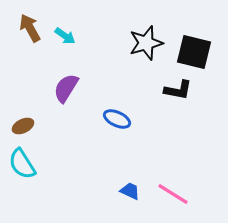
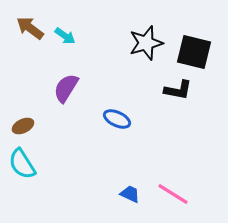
brown arrow: rotated 24 degrees counterclockwise
blue trapezoid: moved 3 px down
